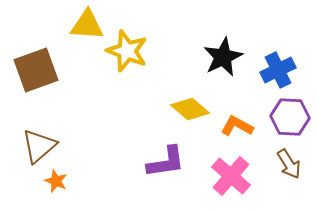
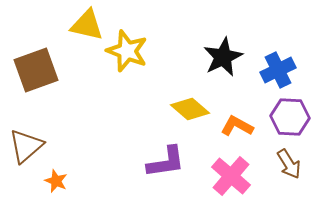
yellow triangle: rotated 9 degrees clockwise
brown triangle: moved 13 px left
